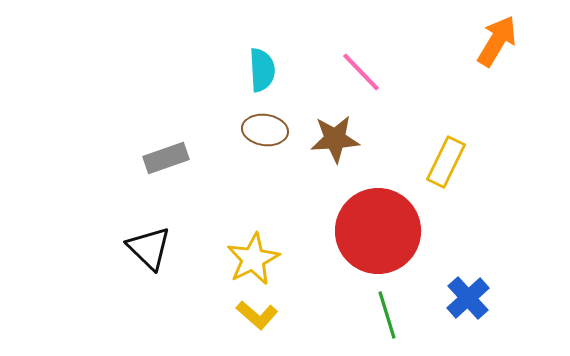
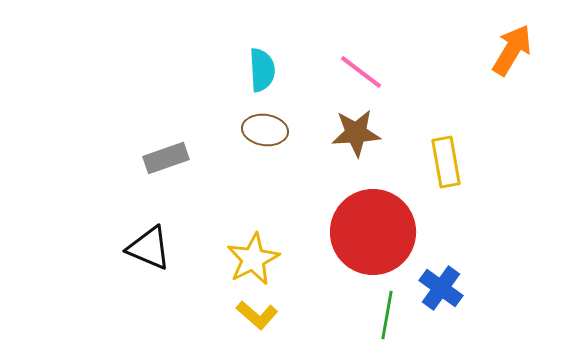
orange arrow: moved 15 px right, 9 px down
pink line: rotated 9 degrees counterclockwise
brown star: moved 21 px right, 6 px up
yellow rectangle: rotated 36 degrees counterclockwise
red circle: moved 5 px left, 1 px down
black triangle: rotated 21 degrees counterclockwise
blue cross: moved 27 px left, 10 px up; rotated 12 degrees counterclockwise
green line: rotated 27 degrees clockwise
